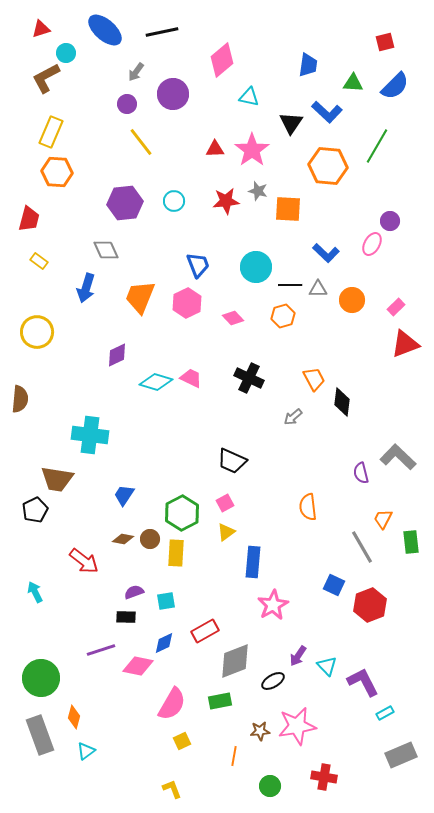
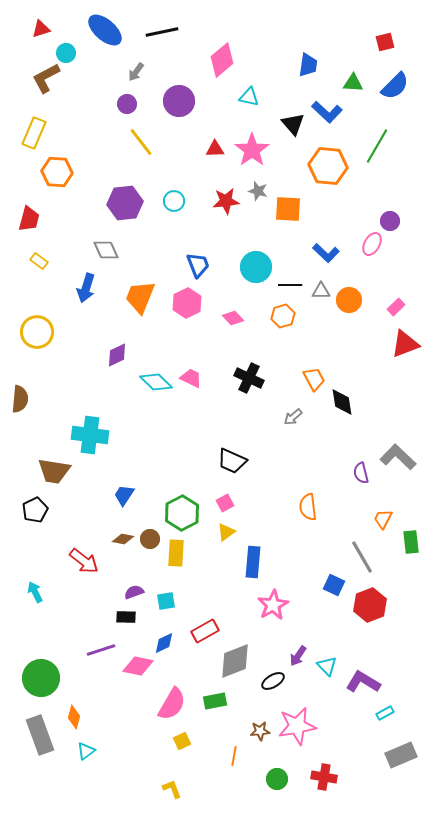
purple circle at (173, 94): moved 6 px right, 7 px down
black triangle at (291, 123): moved 2 px right, 1 px down; rotated 15 degrees counterclockwise
yellow rectangle at (51, 132): moved 17 px left, 1 px down
gray triangle at (318, 289): moved 3 px right, 2 px down
orange circle at (352, 300): moved 3 px left
cyan diamond at (156, 382): rotated 28 degrees clockwise
black diamond at (342, 402): rotated 16 degrees counterclockwise
brown trapezoid at (57, 479): moved 3 px left, 8 px up
gray line at (362, 547): moved 10 px down
purple L-shape at (363, 682): rotated 32 degrees counterclockwise
green rectangle at (220, 701): moved 5 px left
green circle at (270, 786): moved 7 px right, 7 px up
